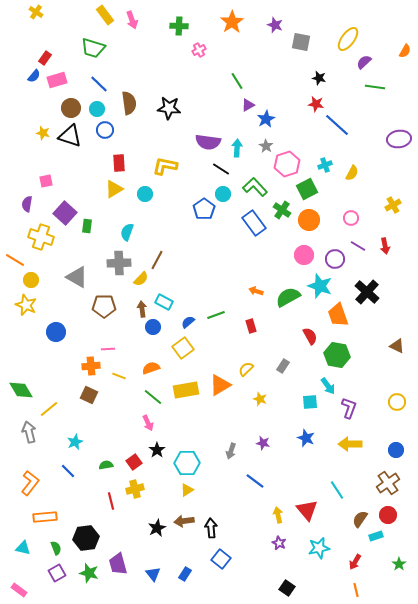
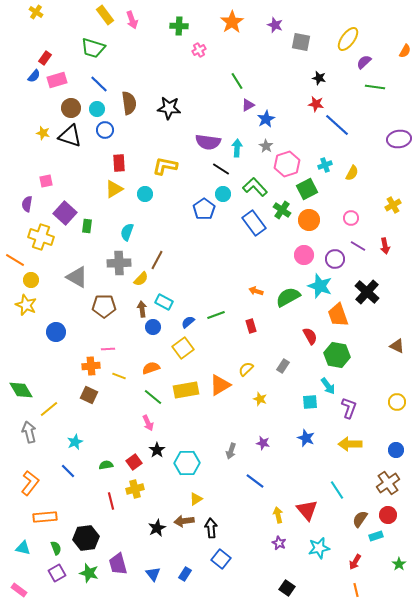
yellow triangle at (187, 490): moved 9 px right, 9 px down
